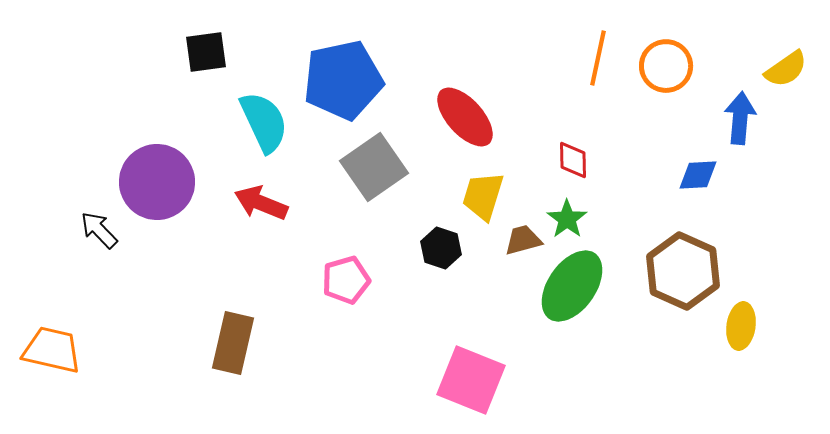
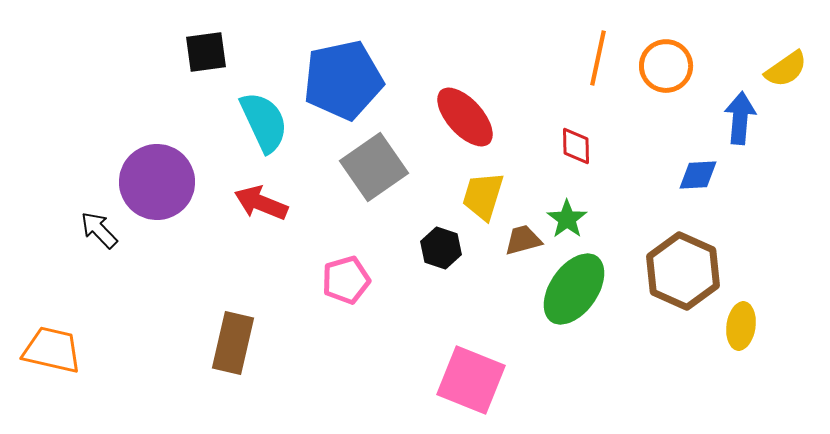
red diamond: moved 3 px right, 14 px up
green ellipse: moved 2 px right, 3 px down
